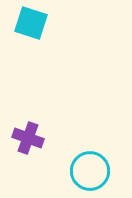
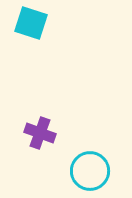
purple cross: moved 12 px right, 5 px up
